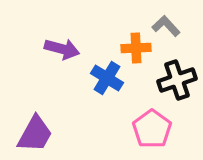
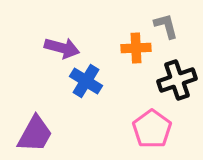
gray L-shape: rotated 28 degrees clockwise
purple arrow: moved 1 px up
blue cross: moved 21 px left, 3 px down
